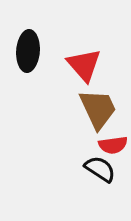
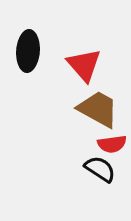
brown trapezoid: rotated 36 degrees counterclockwise
red semicircle: moved 1 px left, 1 px up
